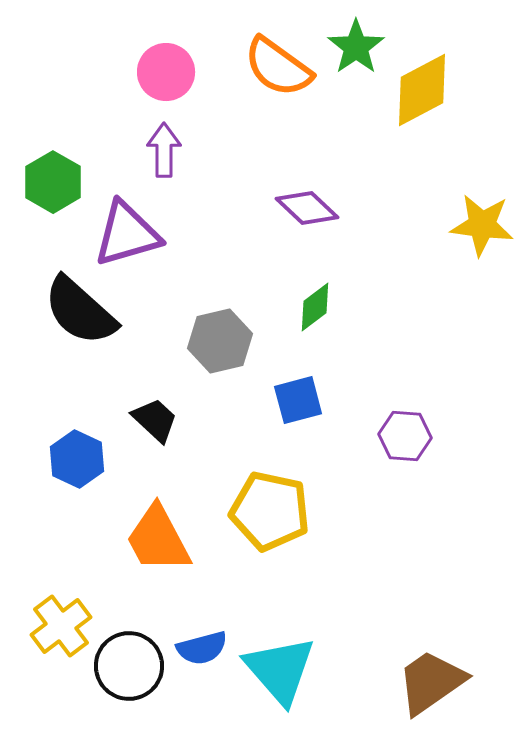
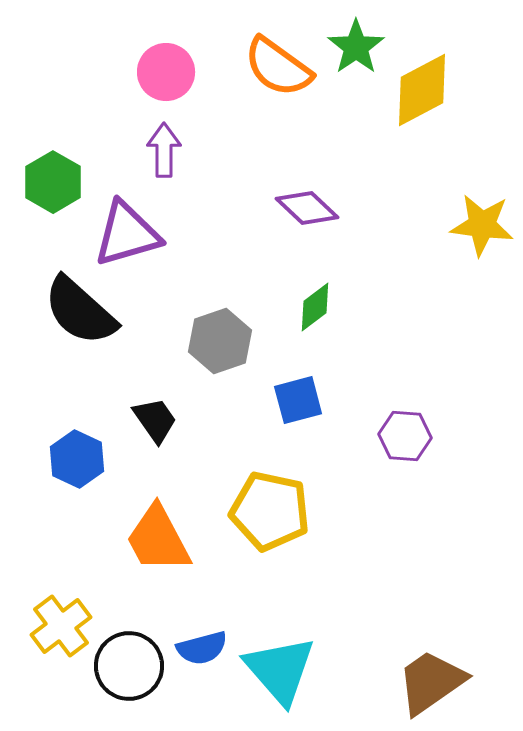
gray hexagon: rotated 6 degrees counterclockwise
black trapezoid: rotated 12 degrees clockwise
